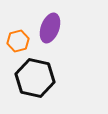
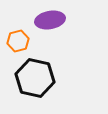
purple ellipse: moved 8 px up; rotated 60 degrees clockwise
